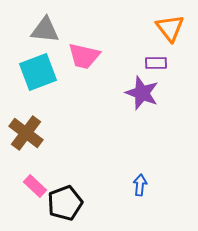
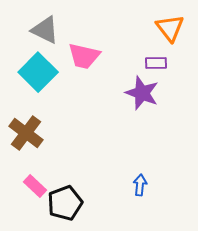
gray triangle: rotated 20 degrees clockwise
cyan square: rotated 24 degrees counterclockwise
